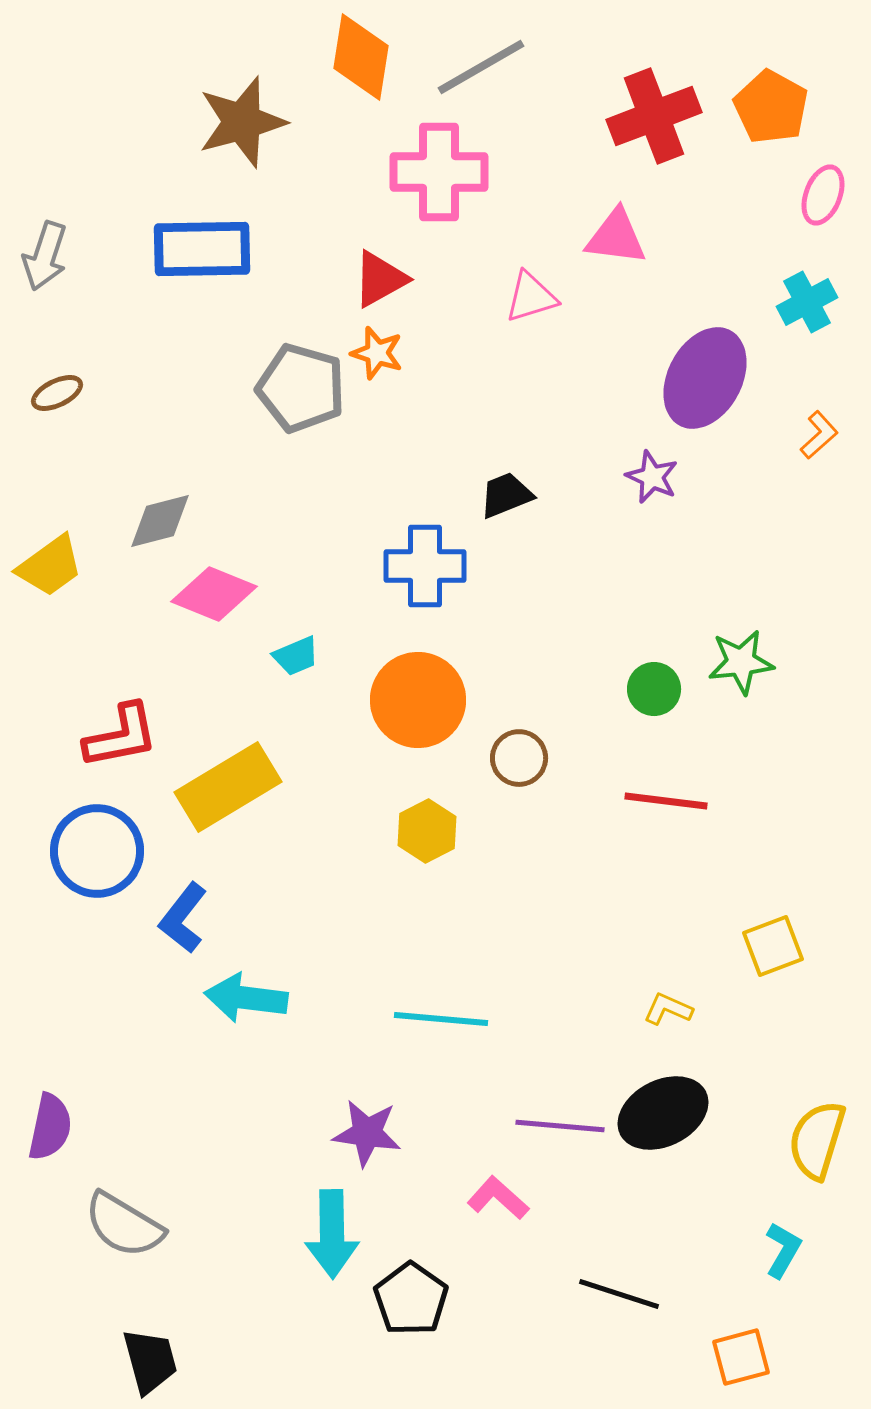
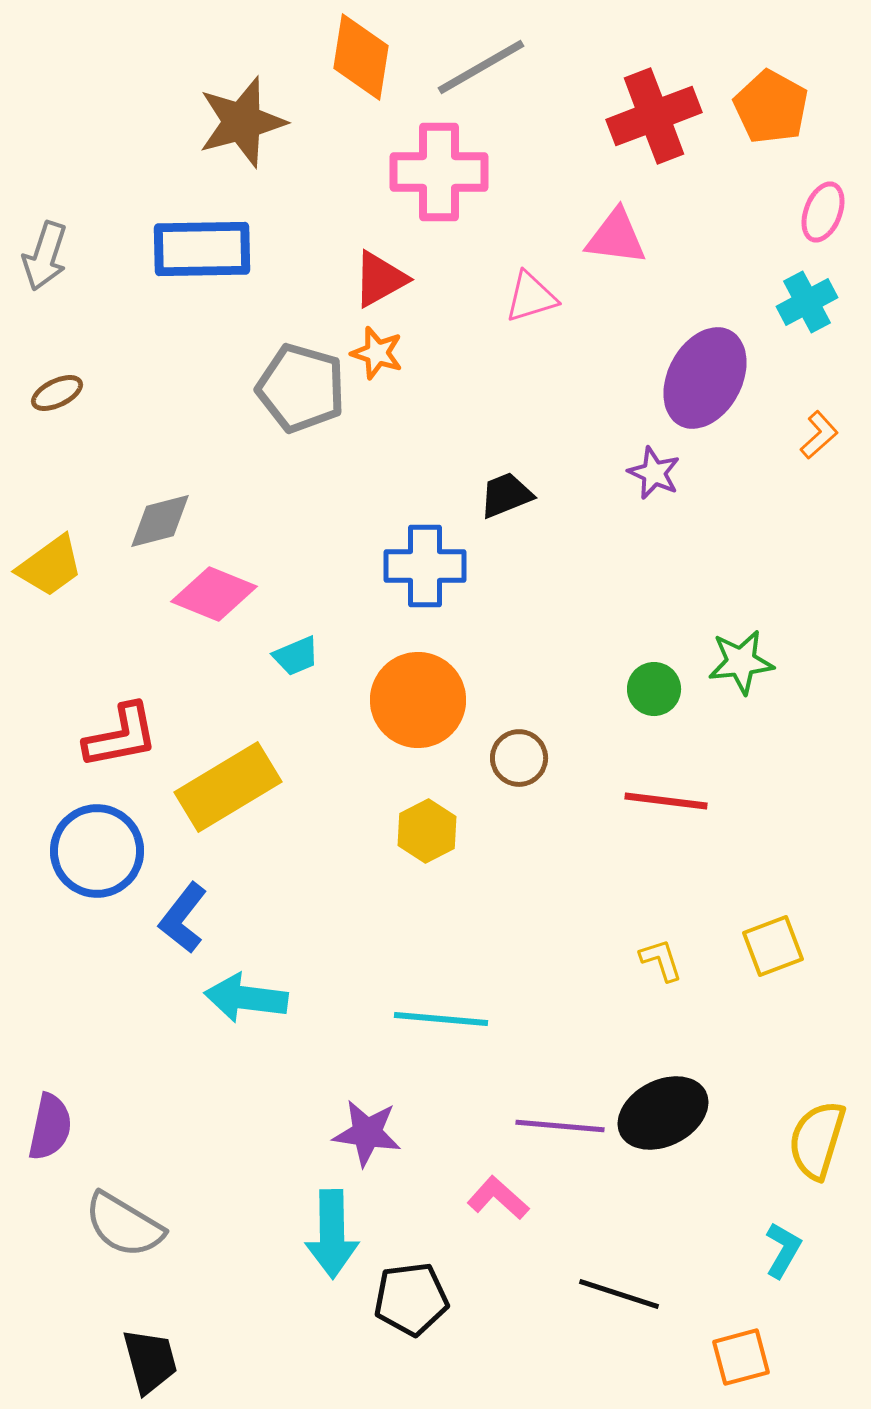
pink ellipse at (823, 195): moved 17 px down
purple star at (652, 477): moved 2 px right, 4 px up
yellow L-shape at (668, 1009): moved 7 px left, 49 px up; rotated 48 degrees clockwise
black pentagon at (411, 1299): rotated 30 degrees clockwise
